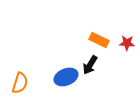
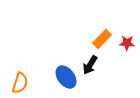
orange rectangle: moved 3 px right, 1 px up; rotated 72 degrees counterclockwise
blue ellipse: rotated 75 degrees clockwise
